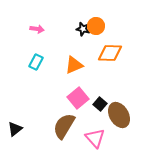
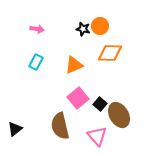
orange circle: moved 4 px right
brown semicircle: moved 4 px left; rotated 44 degrees counterclockwise
pink triangle: moved 2 px right, 2 px up
